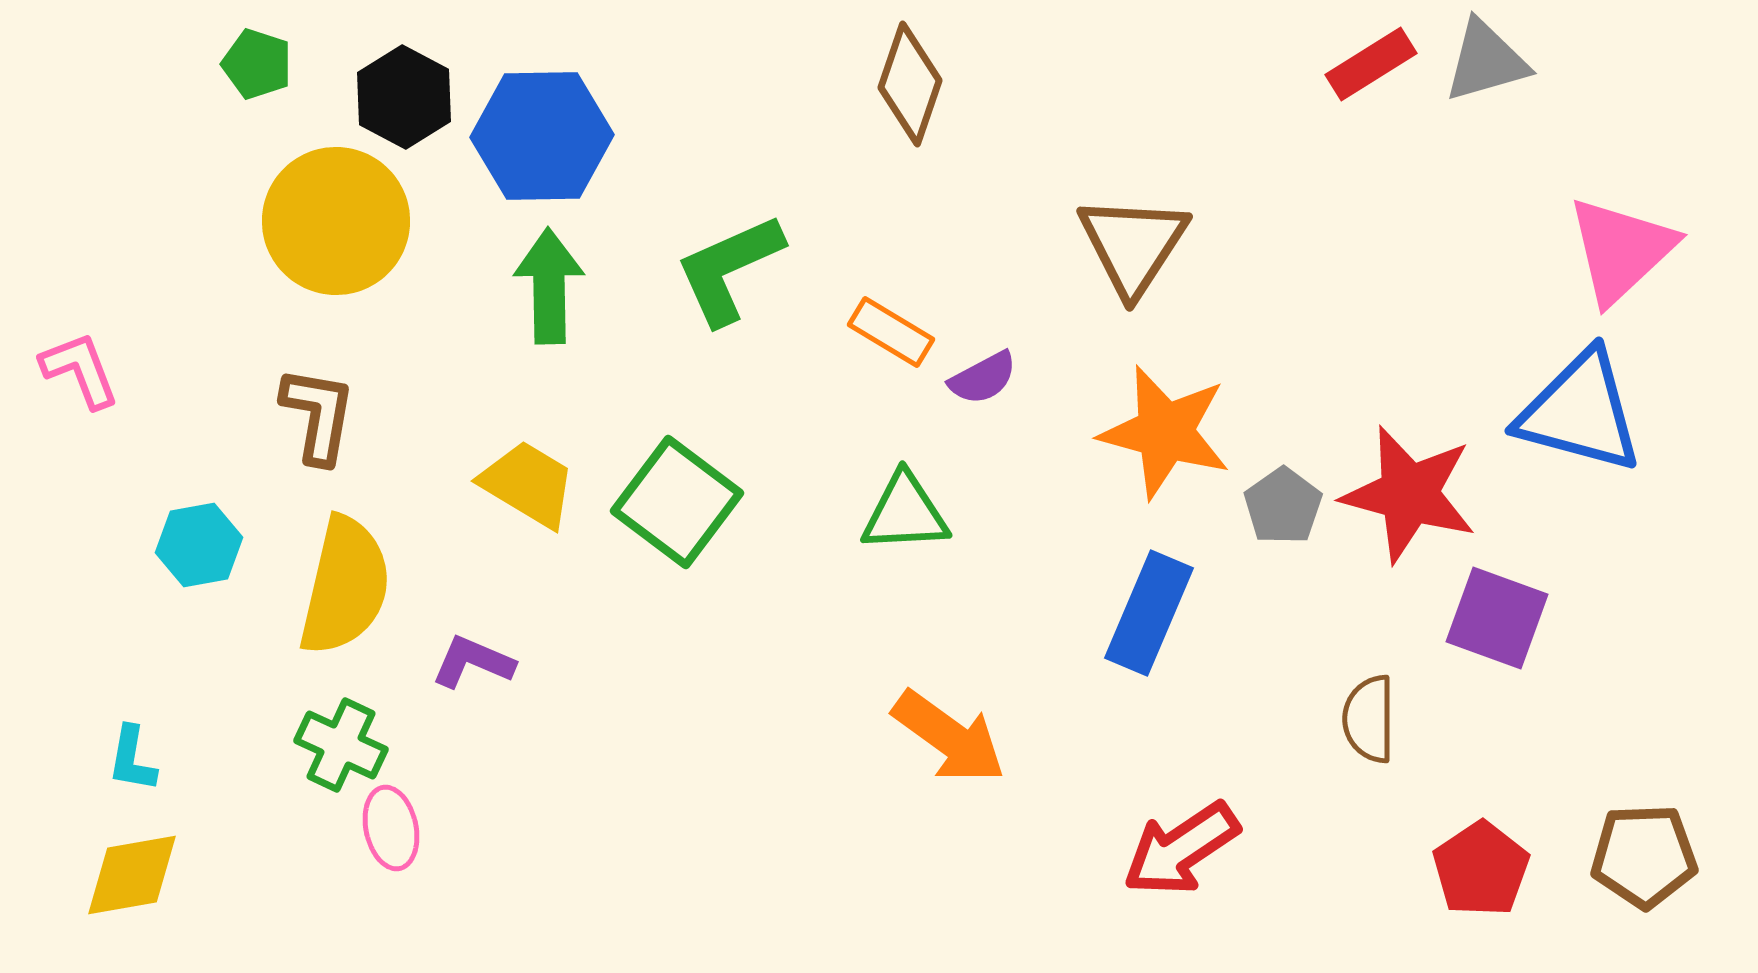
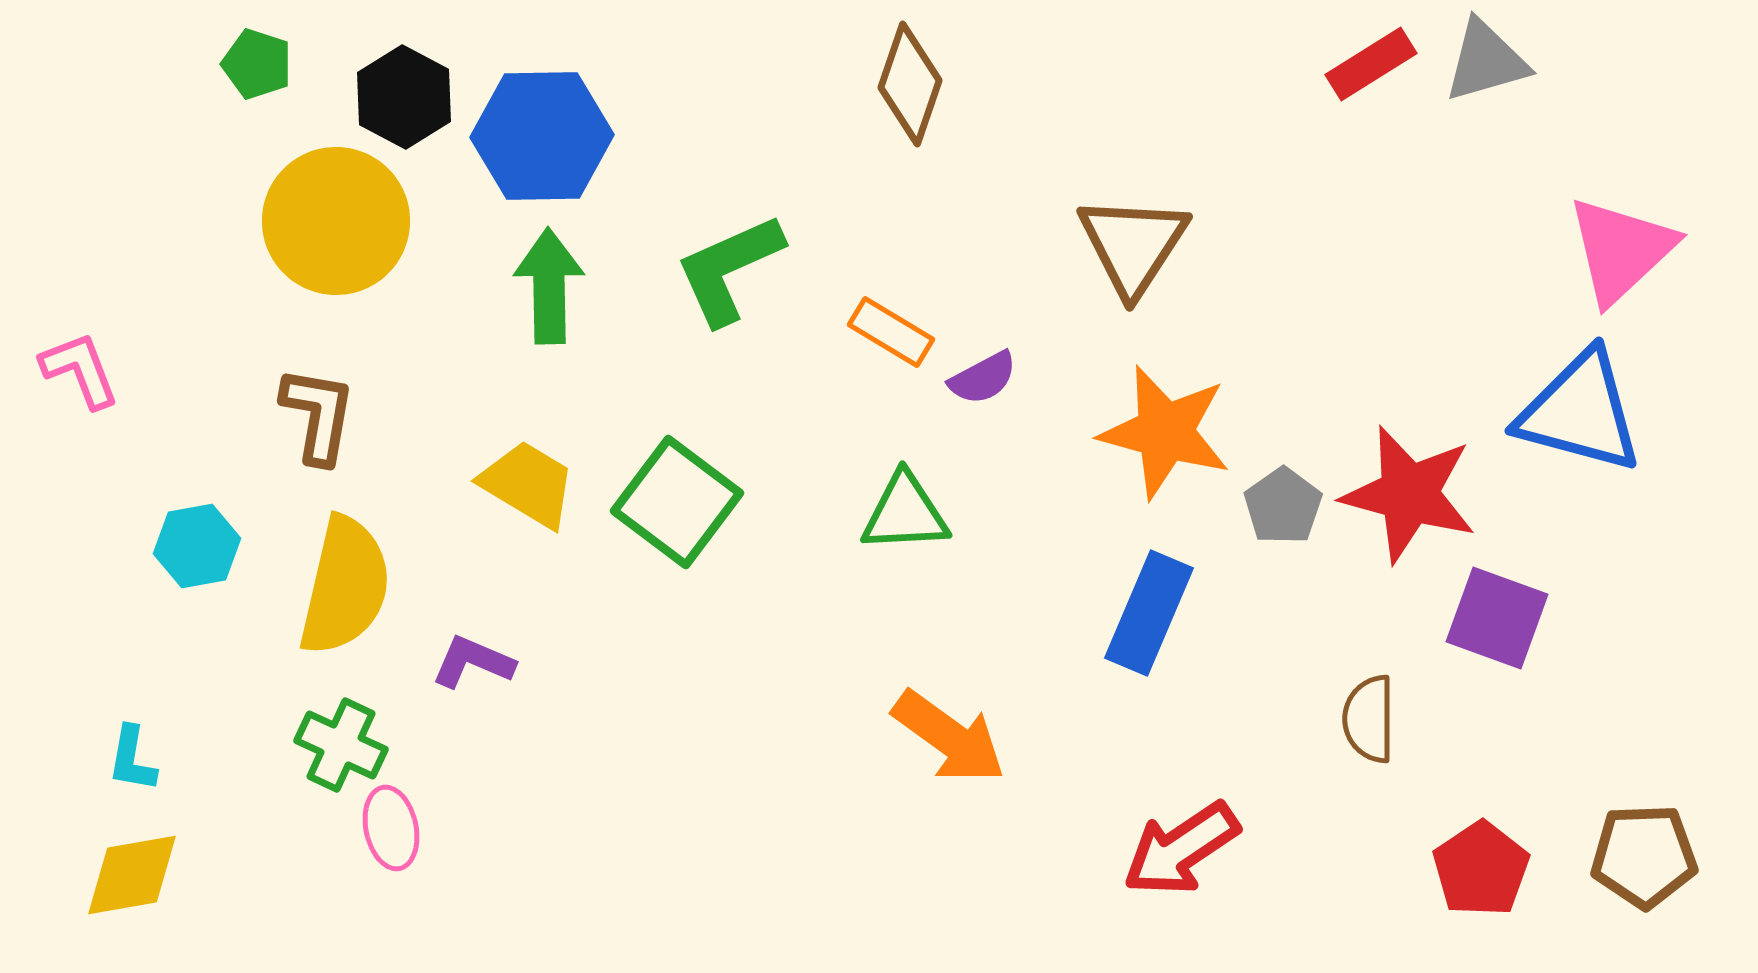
cyan hexagon: moved 2 px left, 1 px down
